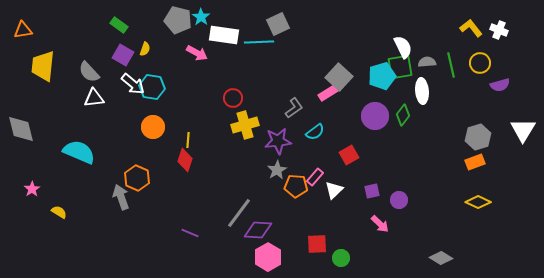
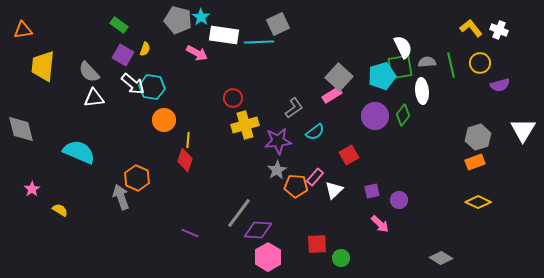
pink rectangle at (328, 93): moved 4 px right, 2 px down
orange circle at (153, 127): moved 11 px right, 7 px up
yellow semicircle at (59, 212): moved 1 px right, 2 px up
